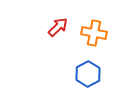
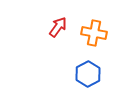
red arrow: rotated 10 degrees counterclockwise
